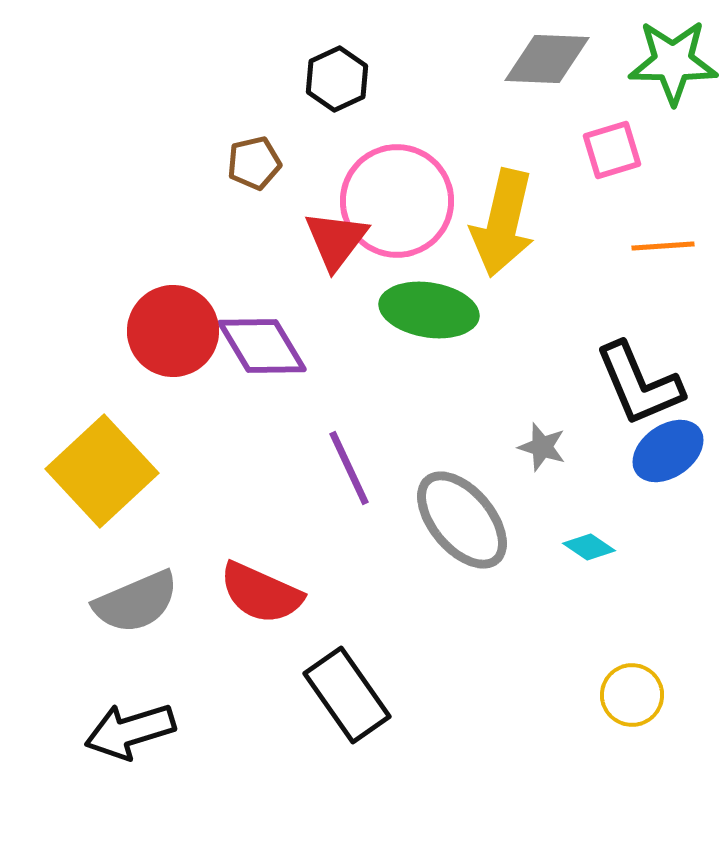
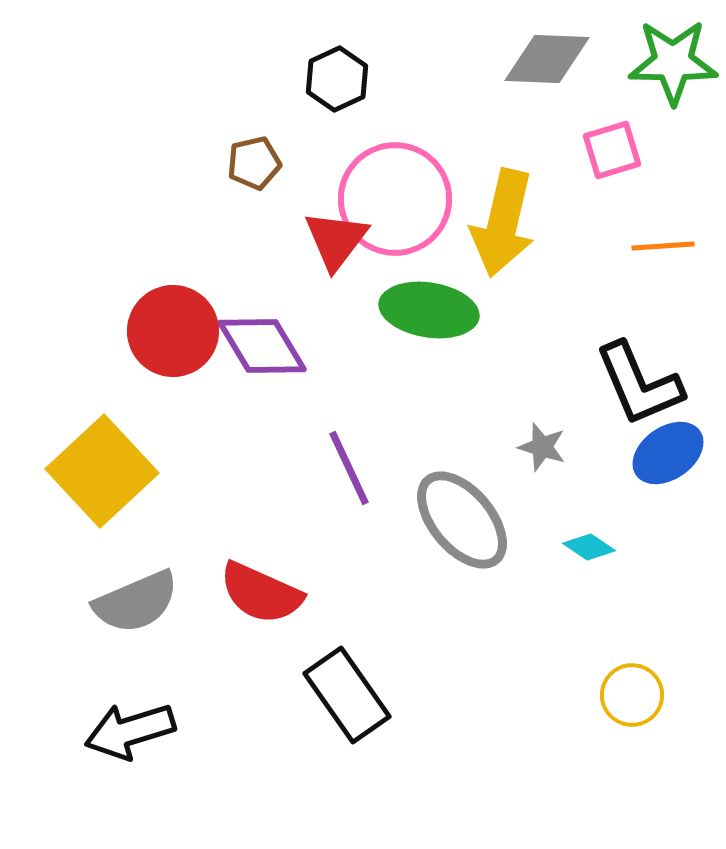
pink circle: moved 2 px left, 2 px up
blue ellipse: moved 2 px down
